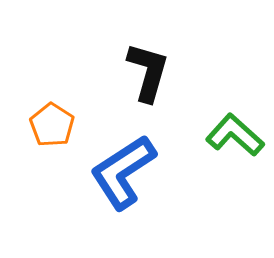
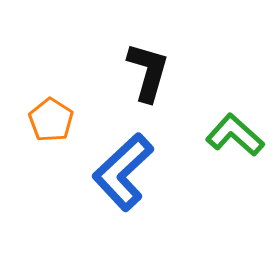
orange pentagon: moved 1 px left, 5 px up
blue L-shape: rotated 10 degrees counterclockwise
